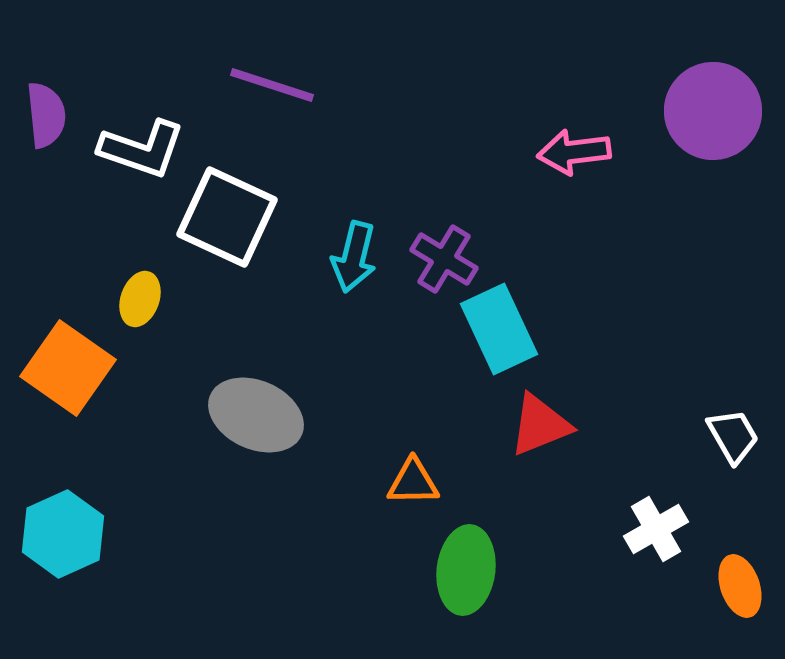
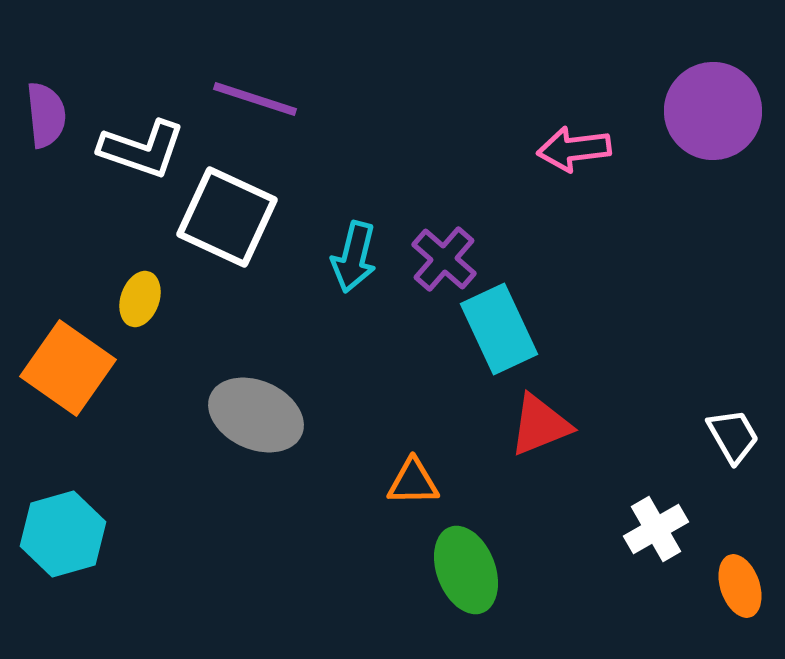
purple line: moved 17 px left, 14 px down
pink arrow: moved 3 px up
purple cross: rotated 10 degrees clockwise
cyan hexagon: rotated 8 degrees clockwise
green ellipse: rotated 28 degrees counterclockwise
